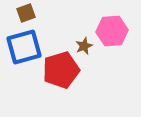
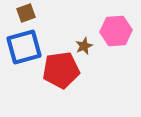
pink hexagon: moved 4 px right
red pentagon: rotated 9 degrees clockwise
